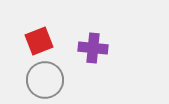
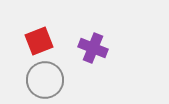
purple cross: rotated 16 degrees clockwise
